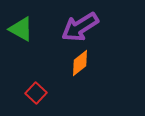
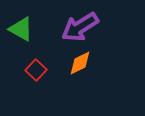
orange diamond: rotated 12 degrees clockwise
red square: moved 23 px up
